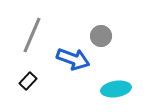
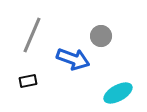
black rectangle: rotated 36 degrees clockwise
cyan ellipse: moved 2 px right, 4 px down; rotated 20 degrees counterclockwise
